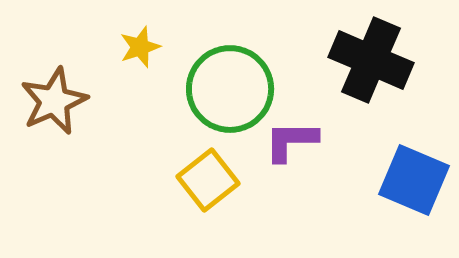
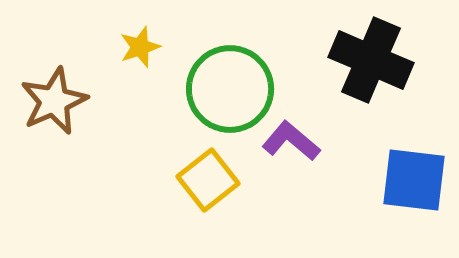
purple L-shape: rotated 40 degrees clockwise
blue square: rotated 16 degrees counterclockwise
